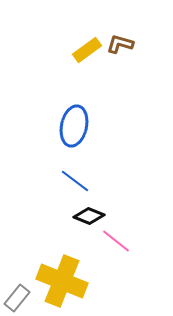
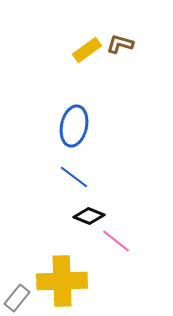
blue line: moved 1 px left, 4 px up
yellow cross: rotated 24 degrees counterclockwise
